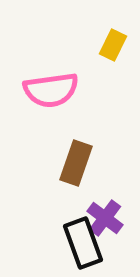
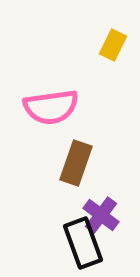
pink semicircle: moved 17 px down
purple cross: moved 4 px left, 3 px up
